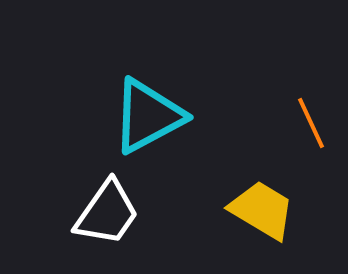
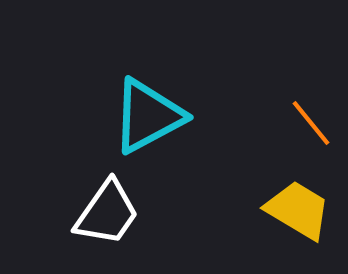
orange line: rotated 14 degrees counterclockwise
yellow trapezoid: moved 36 px right
